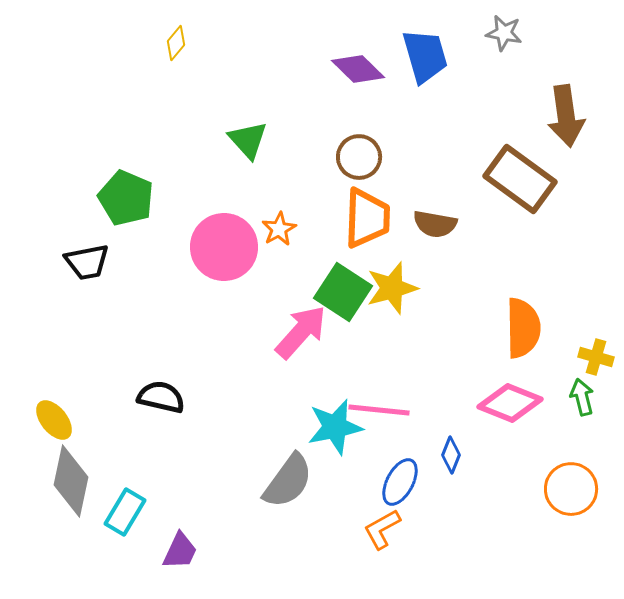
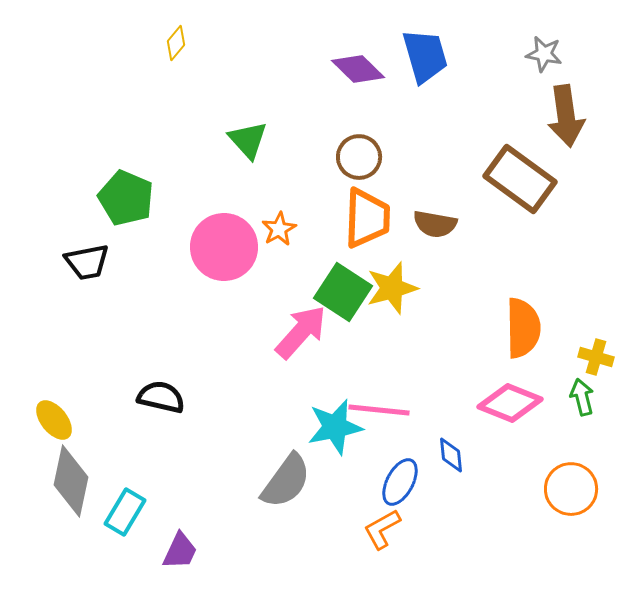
gray star: moved 40 px right, 21 px down
blue diamond: rotated 27 degrees counterclockwise
gray semicircle: moved 2 px left
